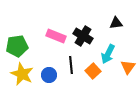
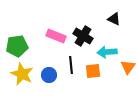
black triangle: moved 2 px left, 4 px up; rotated 32 degrees clockwise
cyan arrow: moved 1 px left, 2 px up; rotated 60 degrees clockwise
orange square: rotated 35 degrees clockwise
